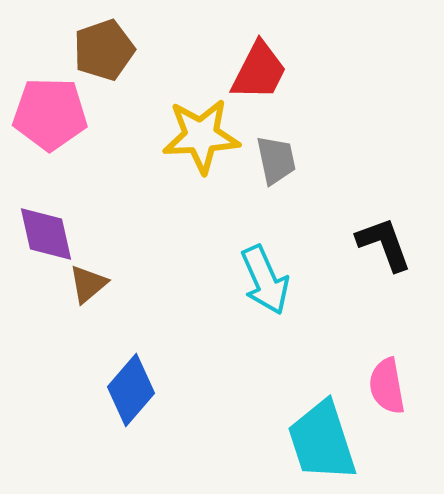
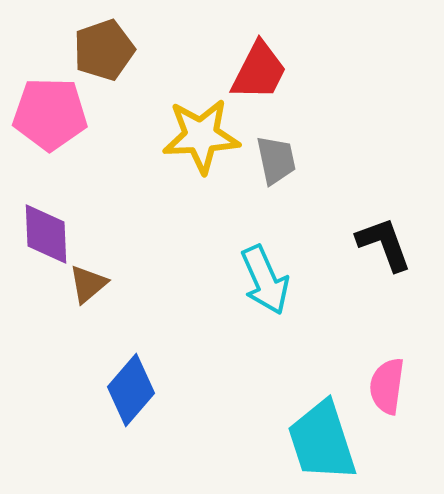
purple diamond: rotated 10 degrees clockwise
pink semicircle: rotated 18 degrees clockwise
